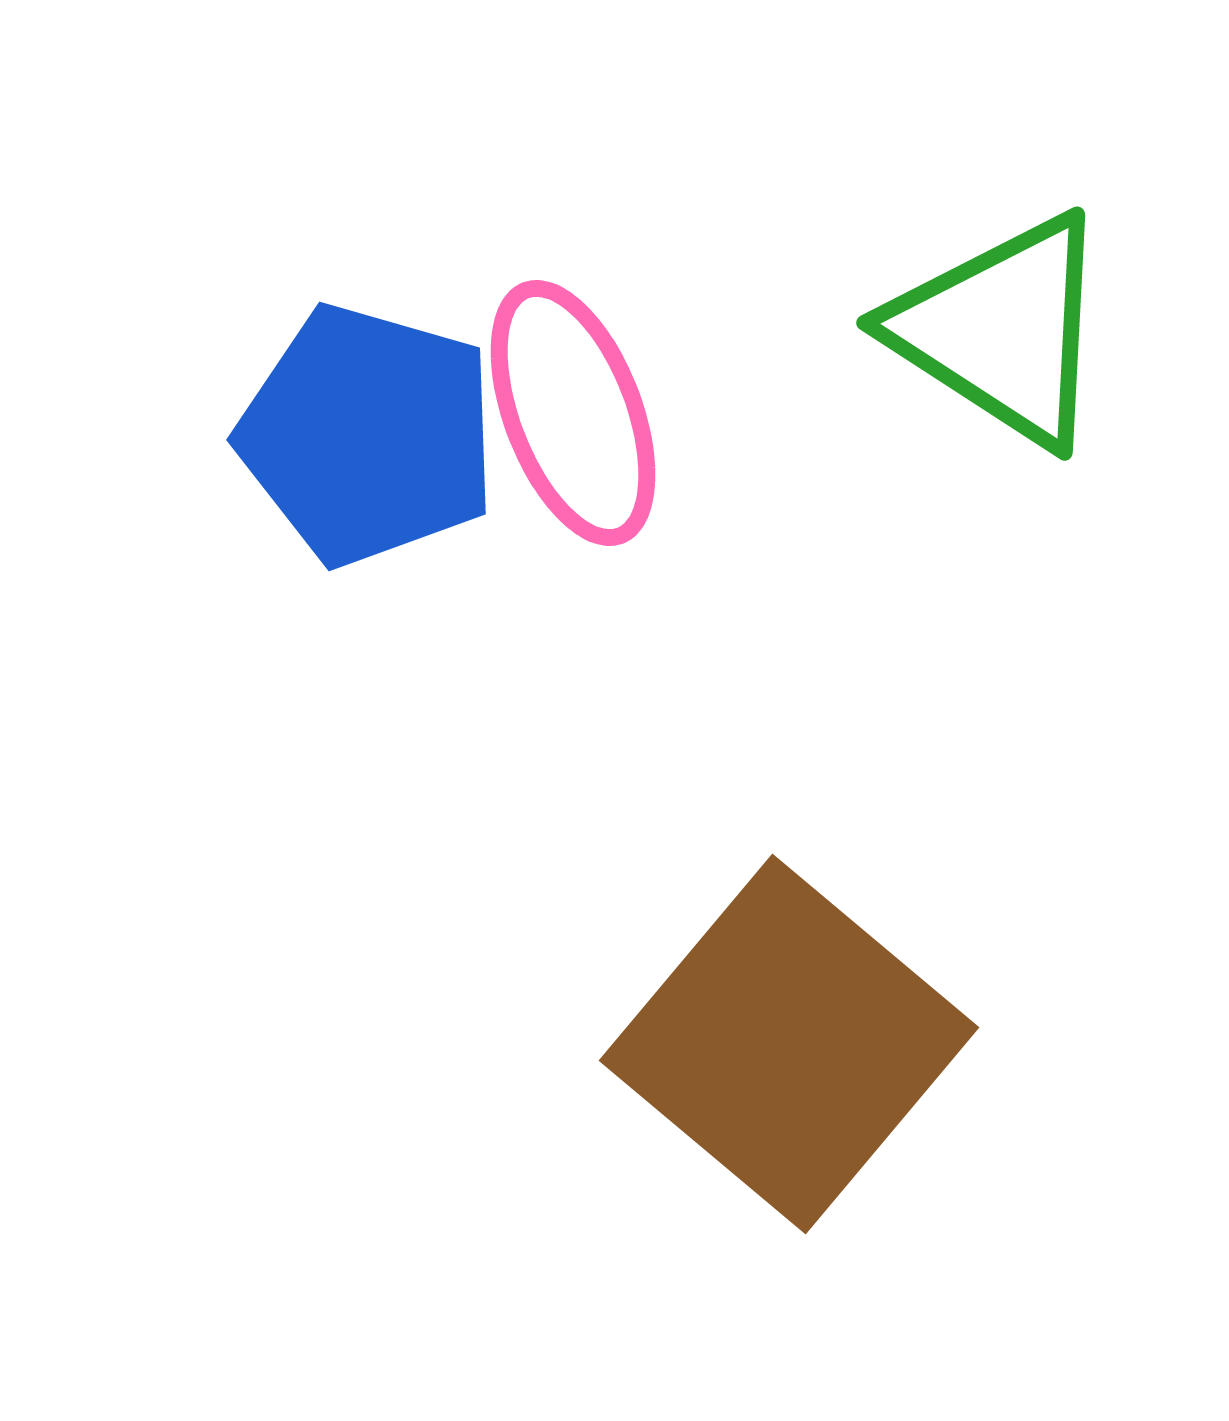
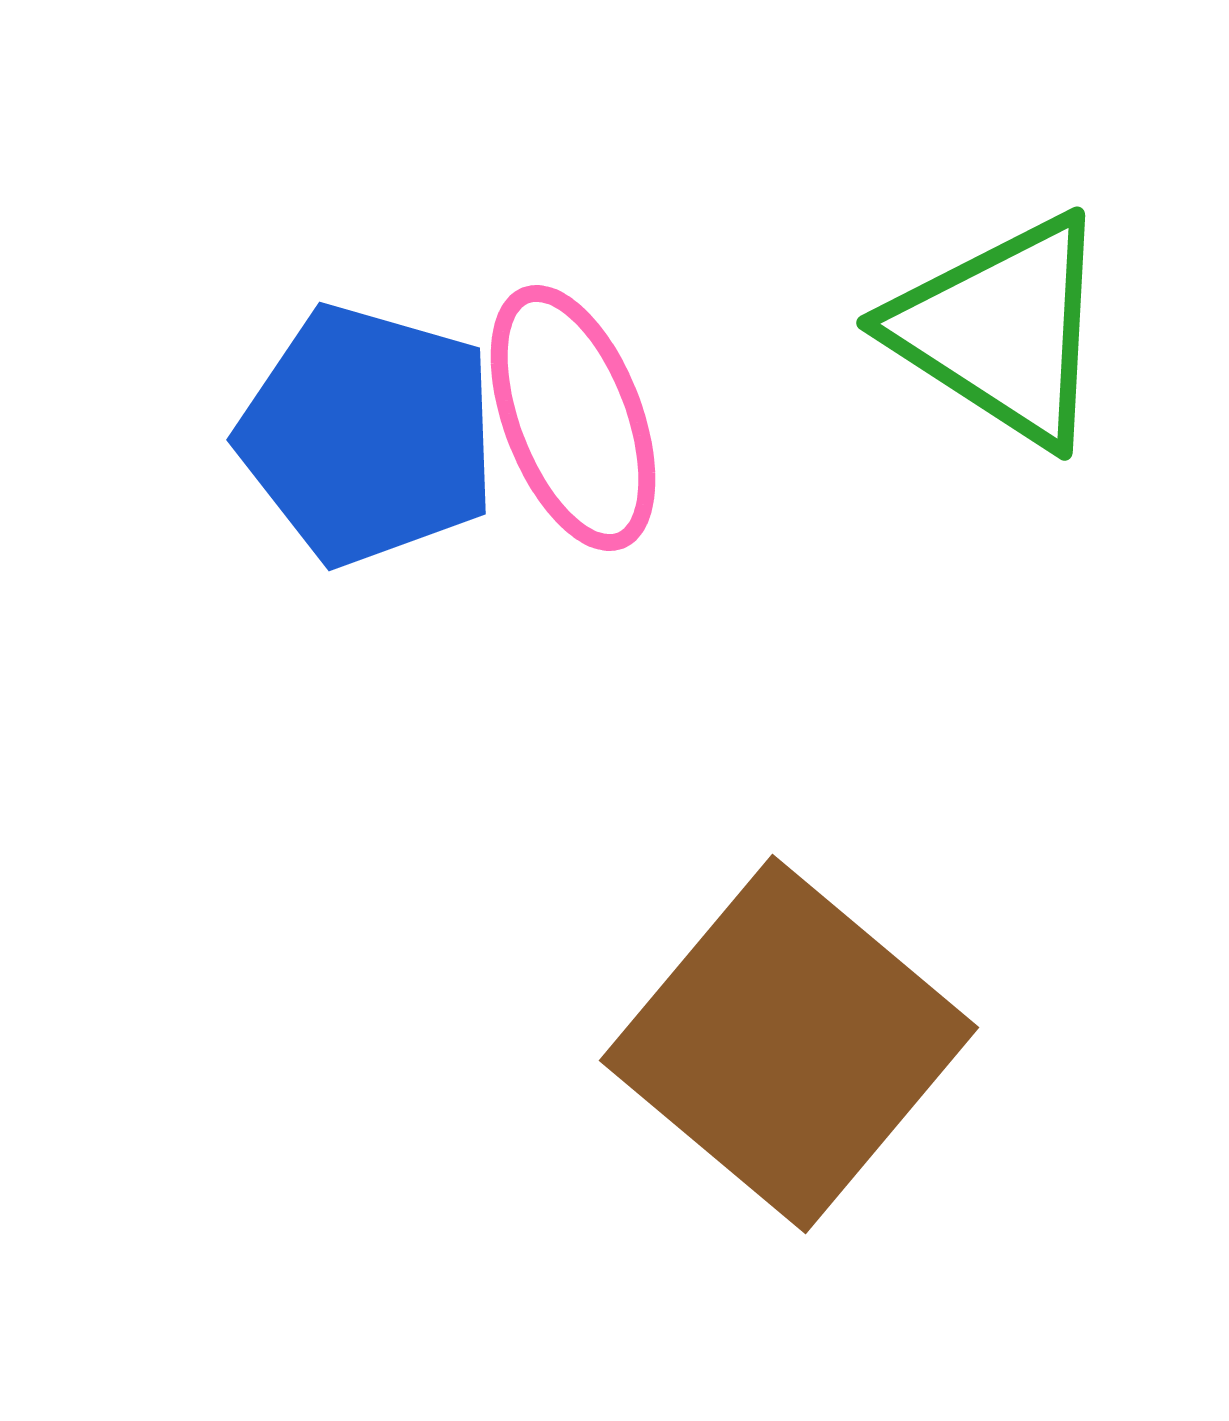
pink ellipse: moved 5 px down
